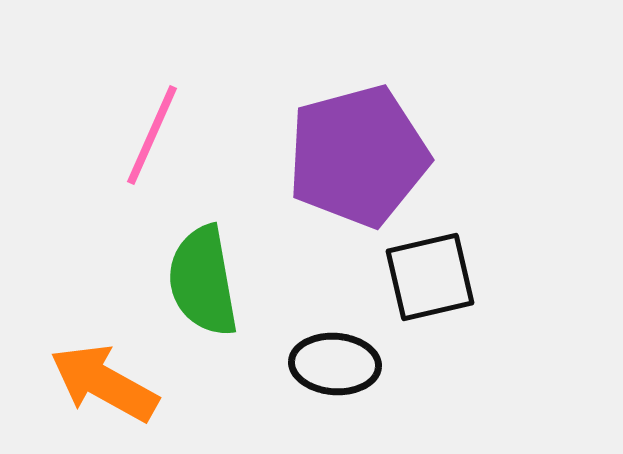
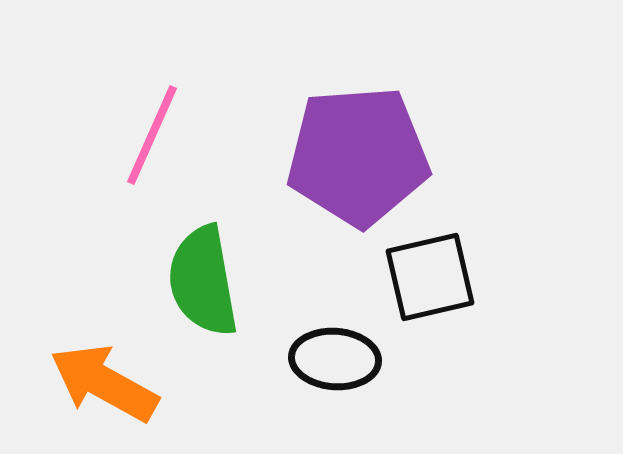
purple pentagon: rotated 11 degrees clockwise
black ellipse: moved 5 px up
